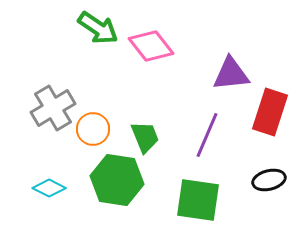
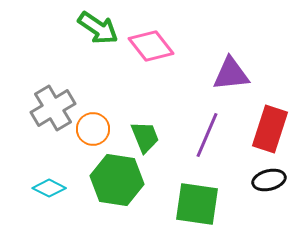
red rectangle: moved 17 px down
green square: moved 1 px left, 4 px down
